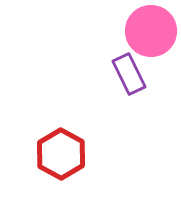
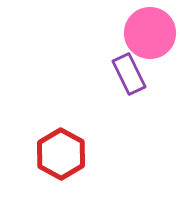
pink circle: moved 1 px left, 2 px down
